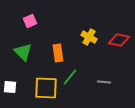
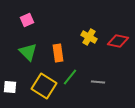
pink square: moved 3 px left, 1 px up
red diamond: moved 1 px left, 1 px down
green triangle: moved 5 px right
gray line: moved 6 px left
yellow square: moved 2 px left, 2 px up; rotated 30 degrees clockwise
